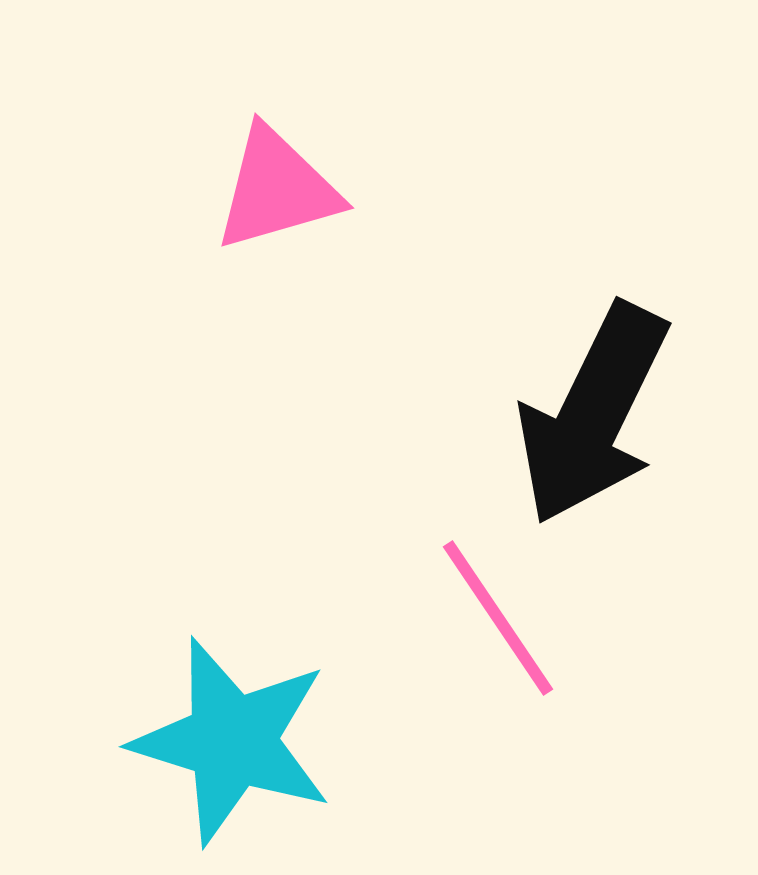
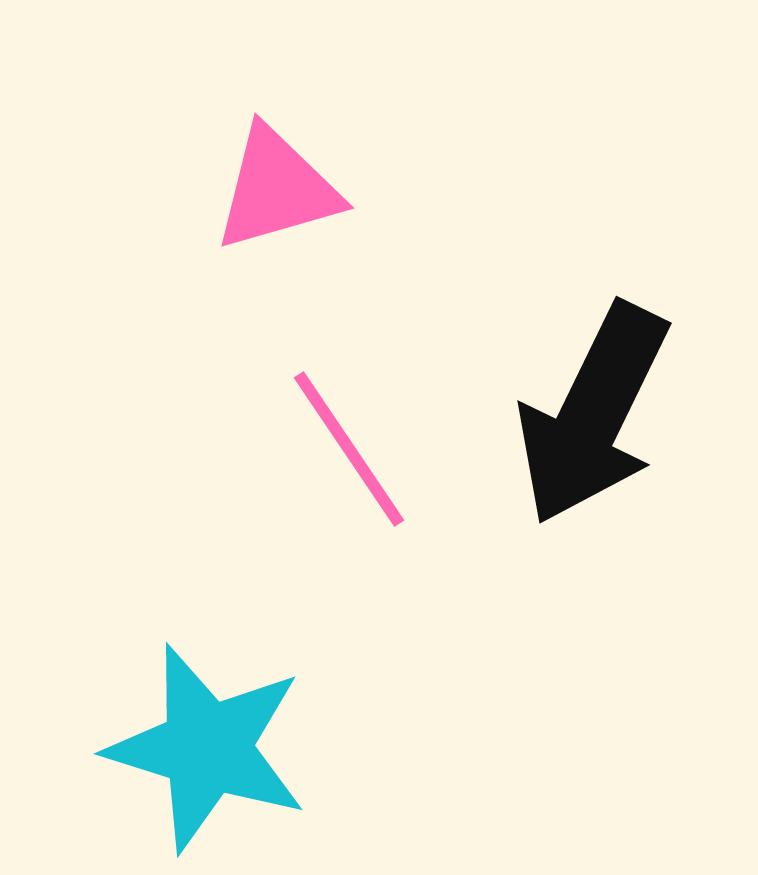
pink line: moved 149 px left, 169 px up
cyan star: moved 25 px left, 7 px down
